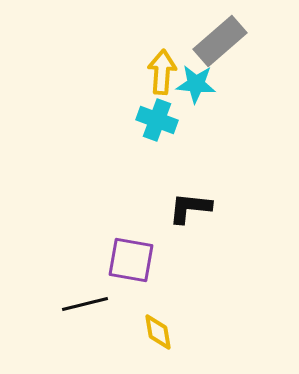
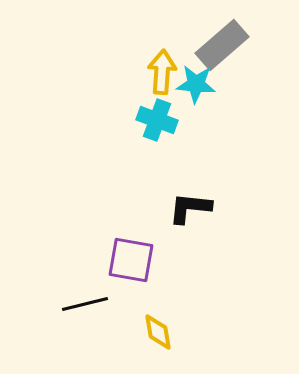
gray rectangle: moved 2 px right, 4 px down
